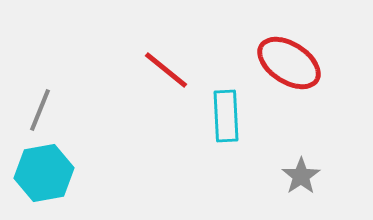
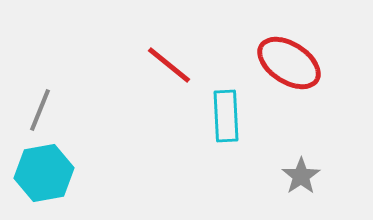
red line: moved 3 px right, 5 px up
